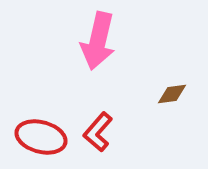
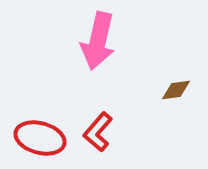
brown diamond: moved 4 px right, 4 px up
red ellipse: moved 1 px left, 1 px down
